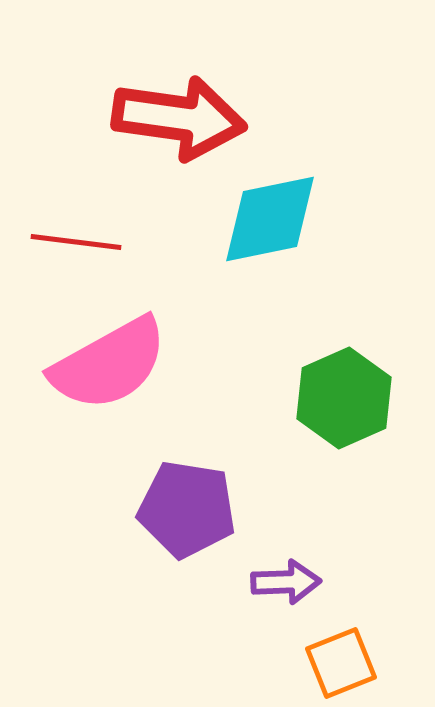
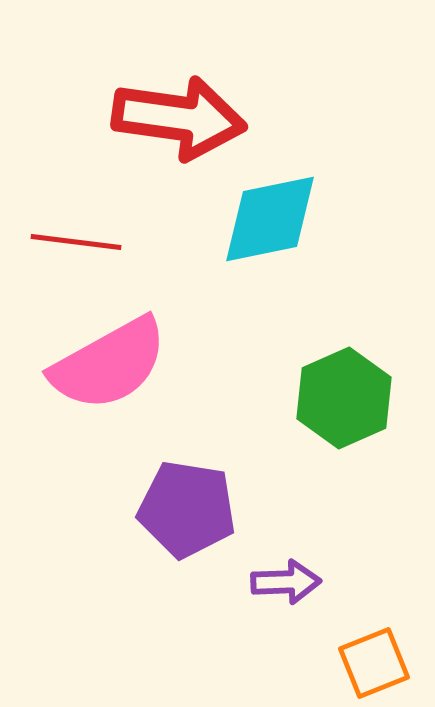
orange square: moved 33 px right
